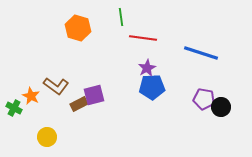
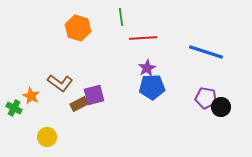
red line: rotated 12 degrees counterclockwise
blue line: moved 5 px right, 1 px up
brown L-shape: moved 4 px right, 3 px up
purple pentagon: moved 2 px right, 1 px up
